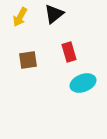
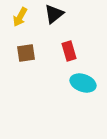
red rectangle: moved 1 px up
brown square: moved 2 px left, 7 px up
cyan ellipse: rotated 40 degrees clockwise
